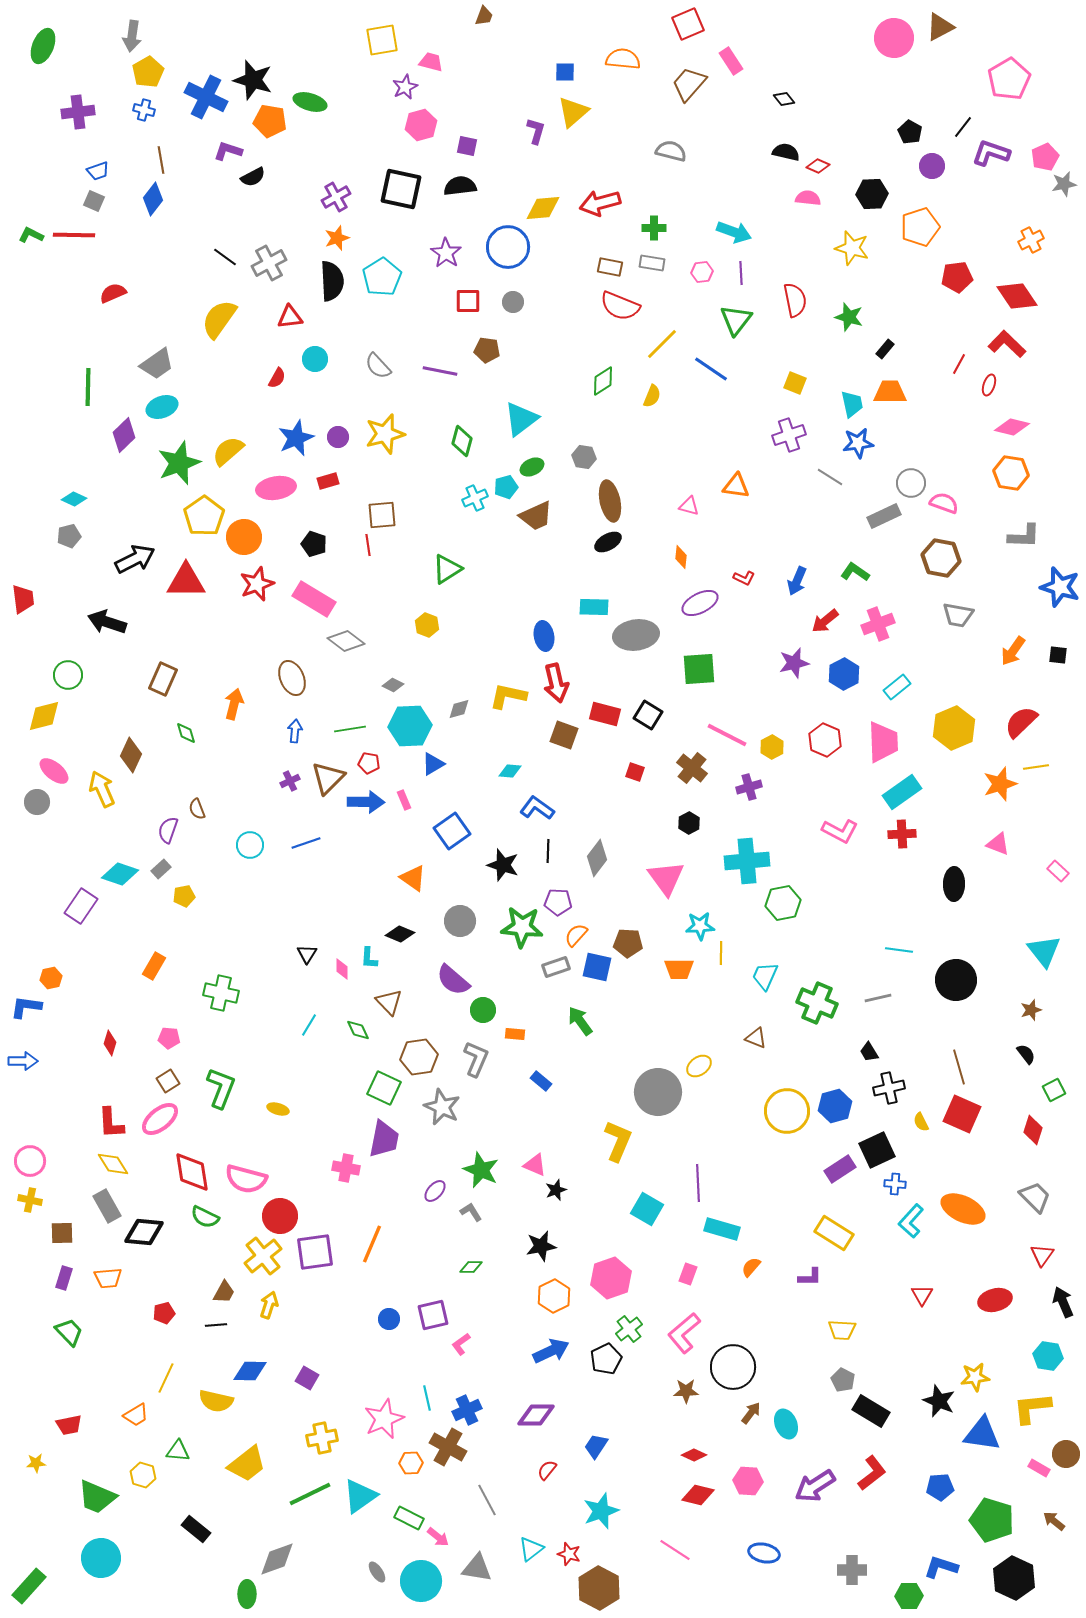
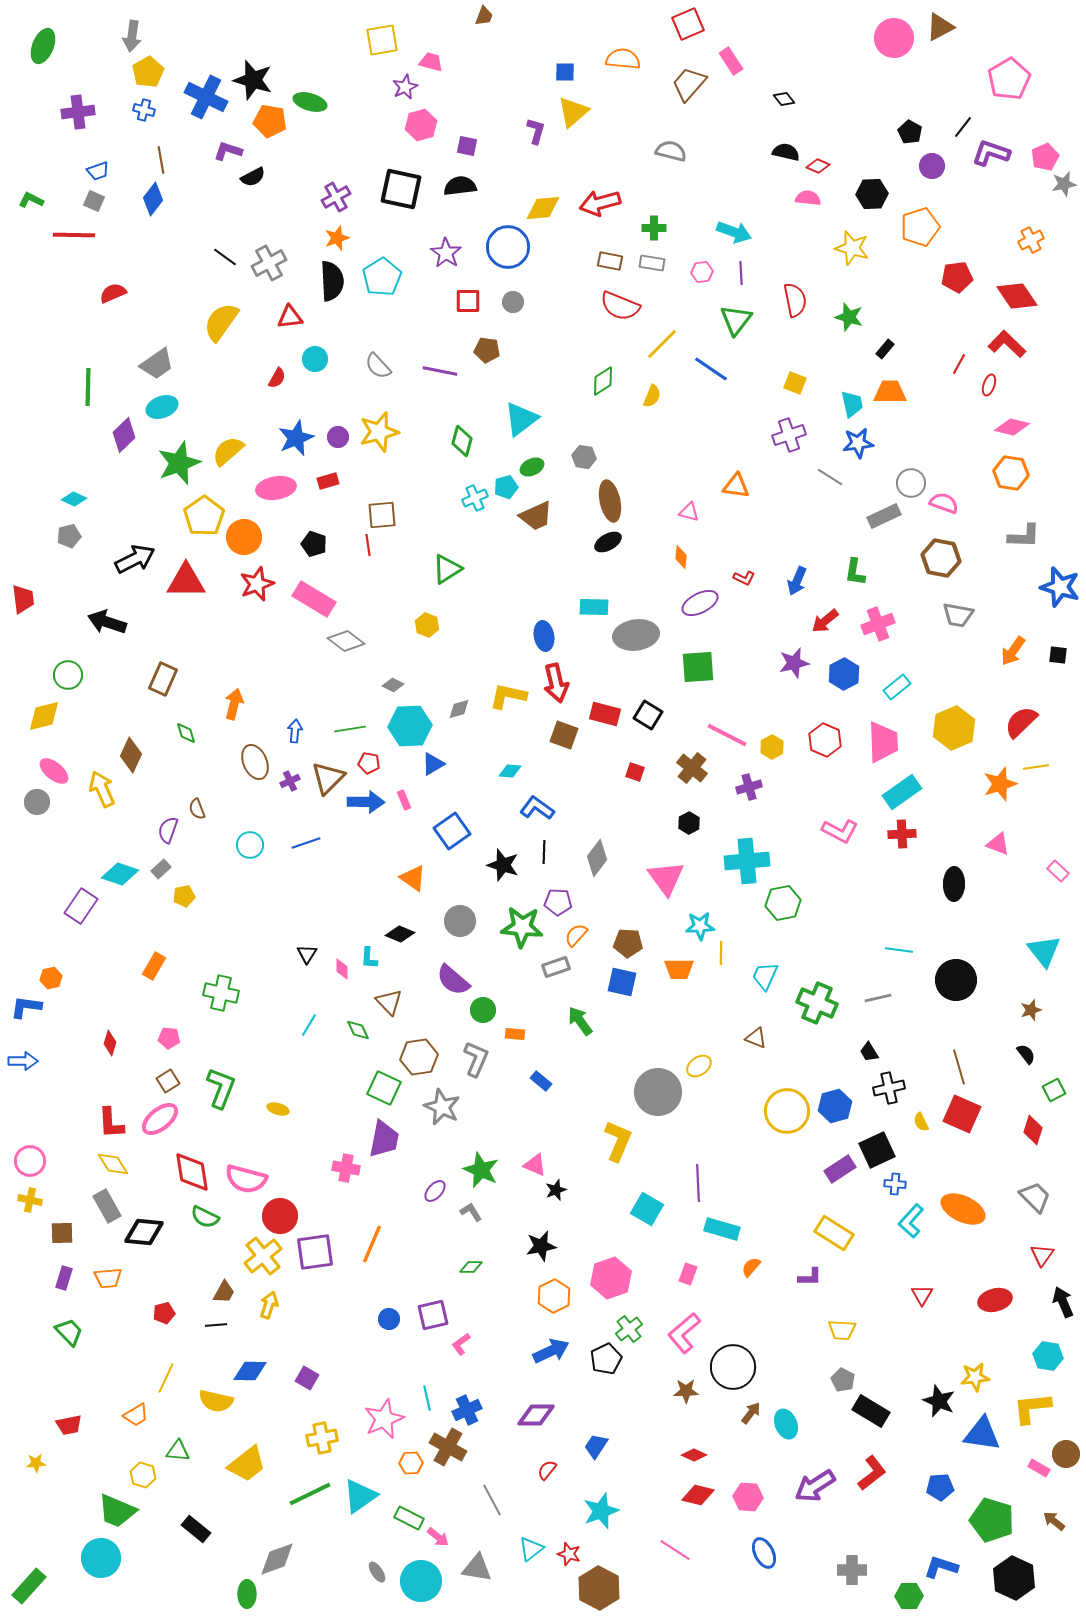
green L-shape at (31, 235): moved 35 px up
brown rectangle at (610, 267): moved 6 px up
yellow semicircle at (219, 319): moved 2 px right, 3 px down
yellow star at (385, 434): moved 6 px left, 2 px up
pink triangle at (689, 506): moved 6 px down
green L-shape at (855, 572): rotated 116 degrees counterclockwise
green square at (699, 669): moved 1 px left, 2 px up
brown ellipse at (292, 678): moved 37 px left, 84 px down
black line at (548, 851): moved 4 px left, 1 px down
blue square at (597, 967): moved 25 px right, 15 px down
pink hexagon at (748, 1481): moved 16 px down
green trapezoid at (97, 1497): moved 20 px right, 14 px down
gray line at (487, 1500): moved 5 px right
blue ellipse at (764, 1553): rotated 52 degrees clockwise
